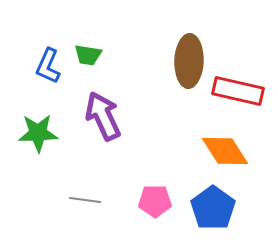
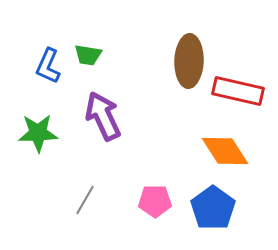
gray line: rotated 68 degrees counterclockwise
